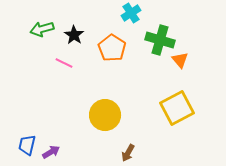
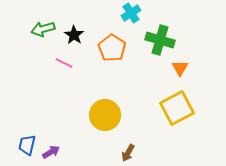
green arrow: moved 1 px right
orange triangle: moved 8 px down; rotated 12 degrees clockwise
